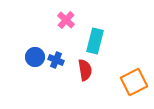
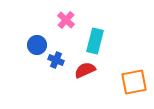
blue circle: moved 2 px right, 12 px up
red semicircle: rotated 105 degrees counterclockwise
orange square: rotated 16 degrees clockwise
